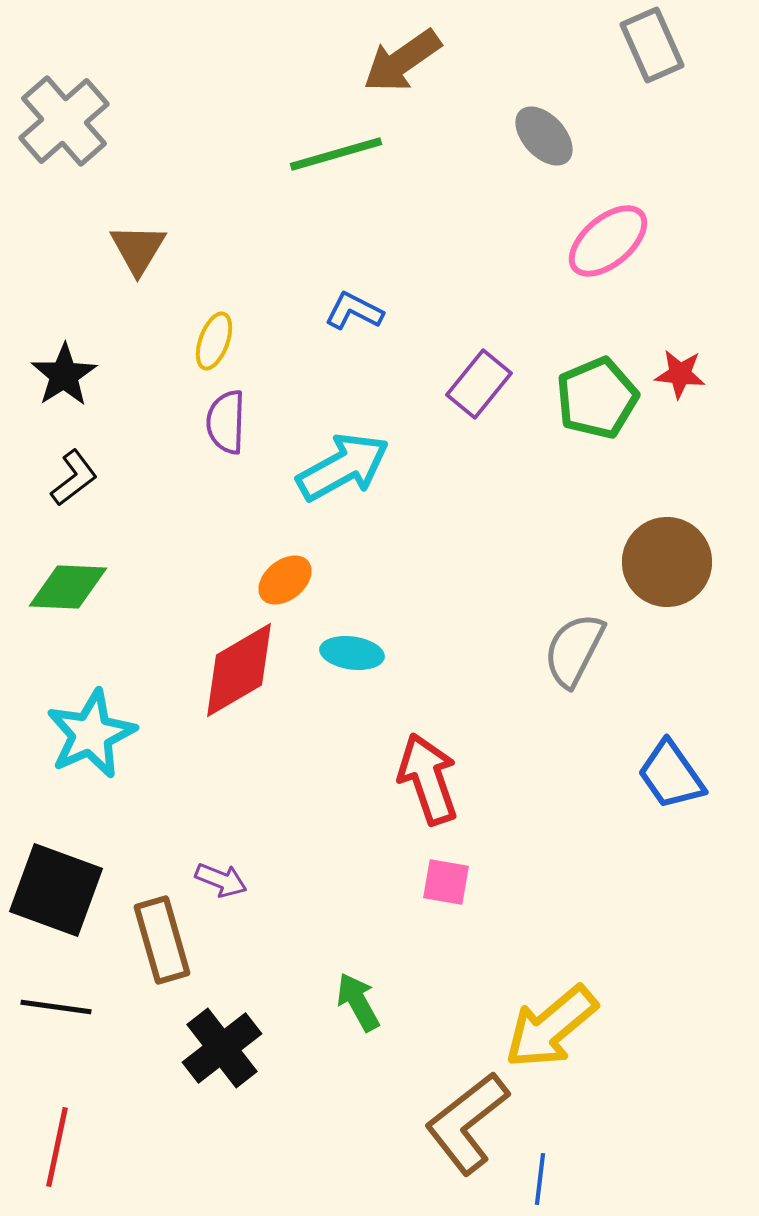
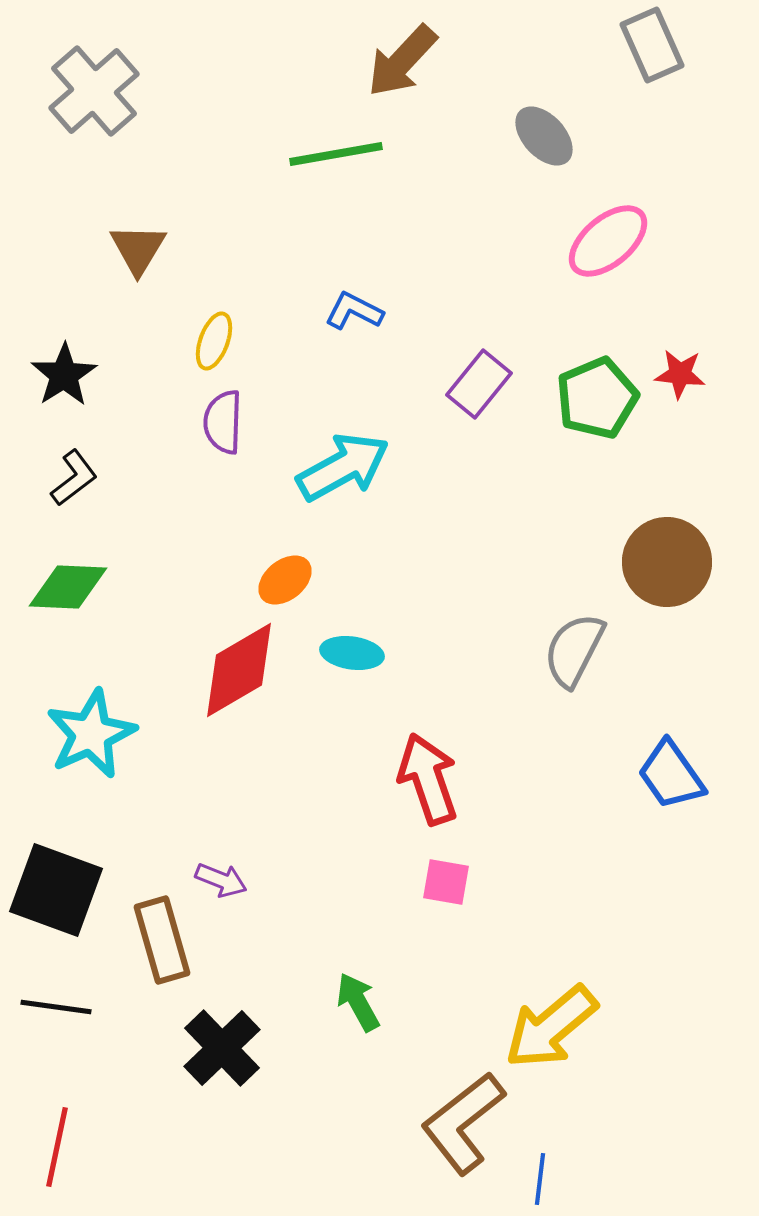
brown arrow: rotated 12 degrees counterclockwise
gray cross: moved 30 px right, 30 px up
green line: rotated 6 degrees clockwise
purple semicircle: moved 3 px left
black cross: rotated 6 degrees counterclockwise
brown L-shape: moved 4 px left
